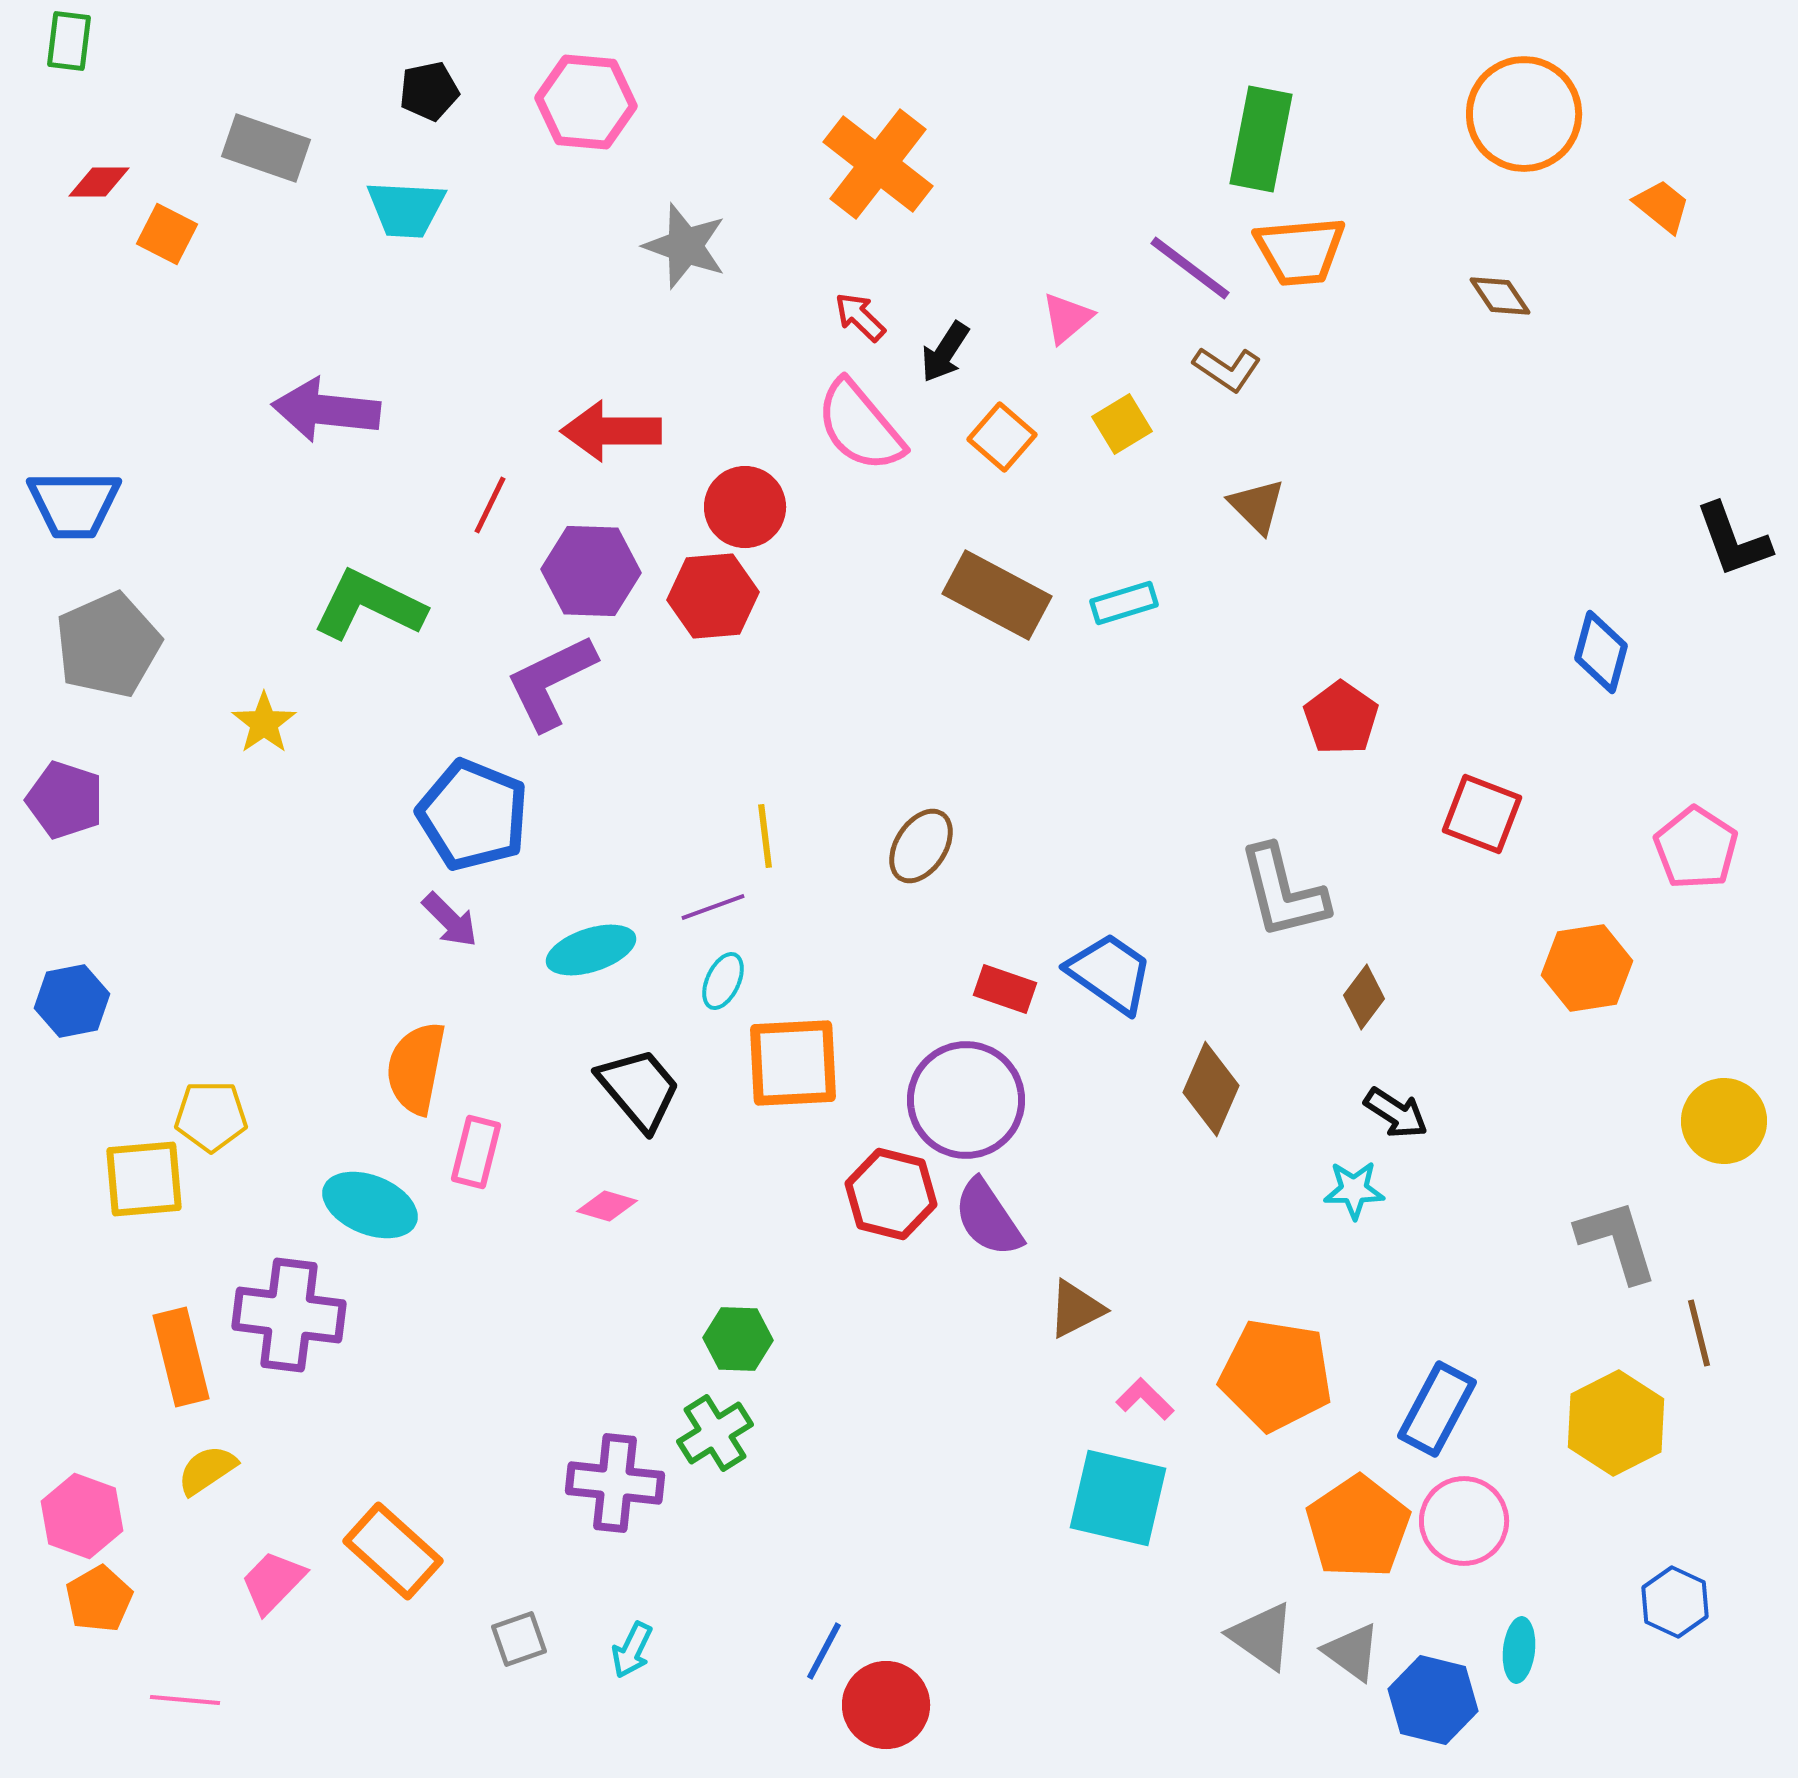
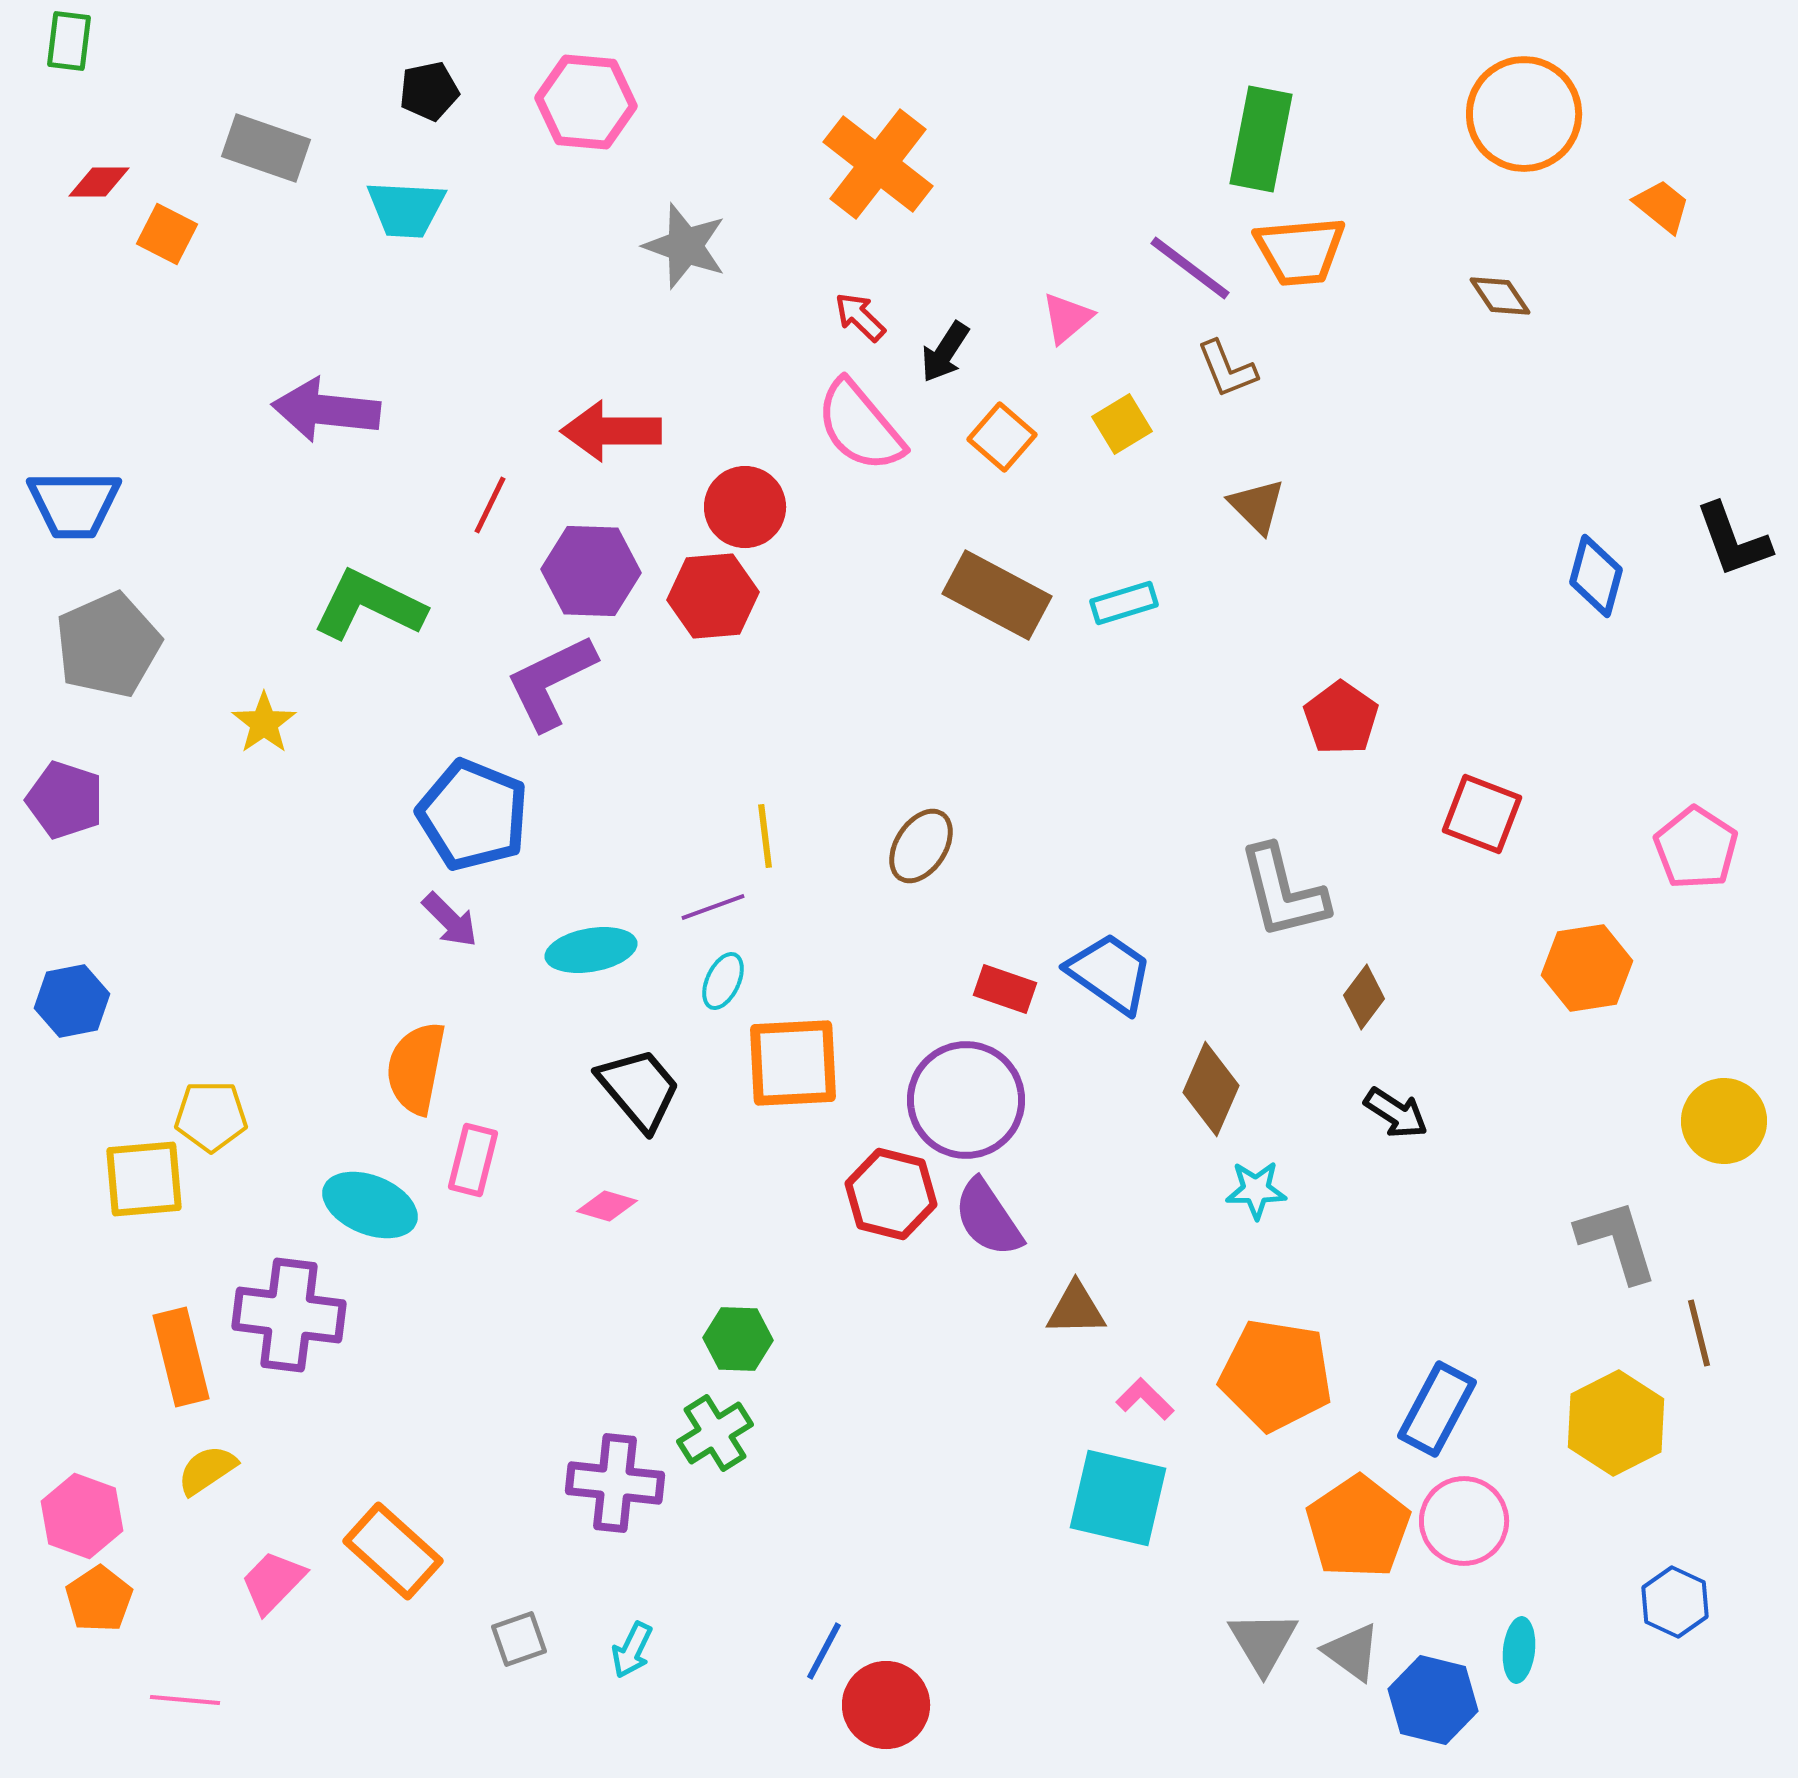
brown L-shape at (1227, 369): rotated 34 degrees clockwise
blue diamond at (1601, 652): moved 5 px left, 76 px up
cyan ellipse at (591, 950): rotated 8 degrees clockwise
pink rectangle at (476, 1152): moved 3 px left, 8 px down
cyan star at (1354, 1190): moved 98 px left
brown triangle at (1076, 1309): rotated 26 degrees clockwise
orange pentagon at (99, 1599): rotated 4 degrees counterclockwise
gray triangle at (1262, 1636): moved 1 px right, 6 px down; rotated 24 degrees clockwise
